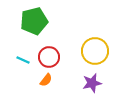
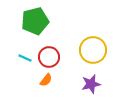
green pentagon: moved 1 px right
yellow circle: moved 2 px left, 1 px up
cyan line: moved 2 px right, 2 px up
purple star: moved 1 px left, 1 px down
